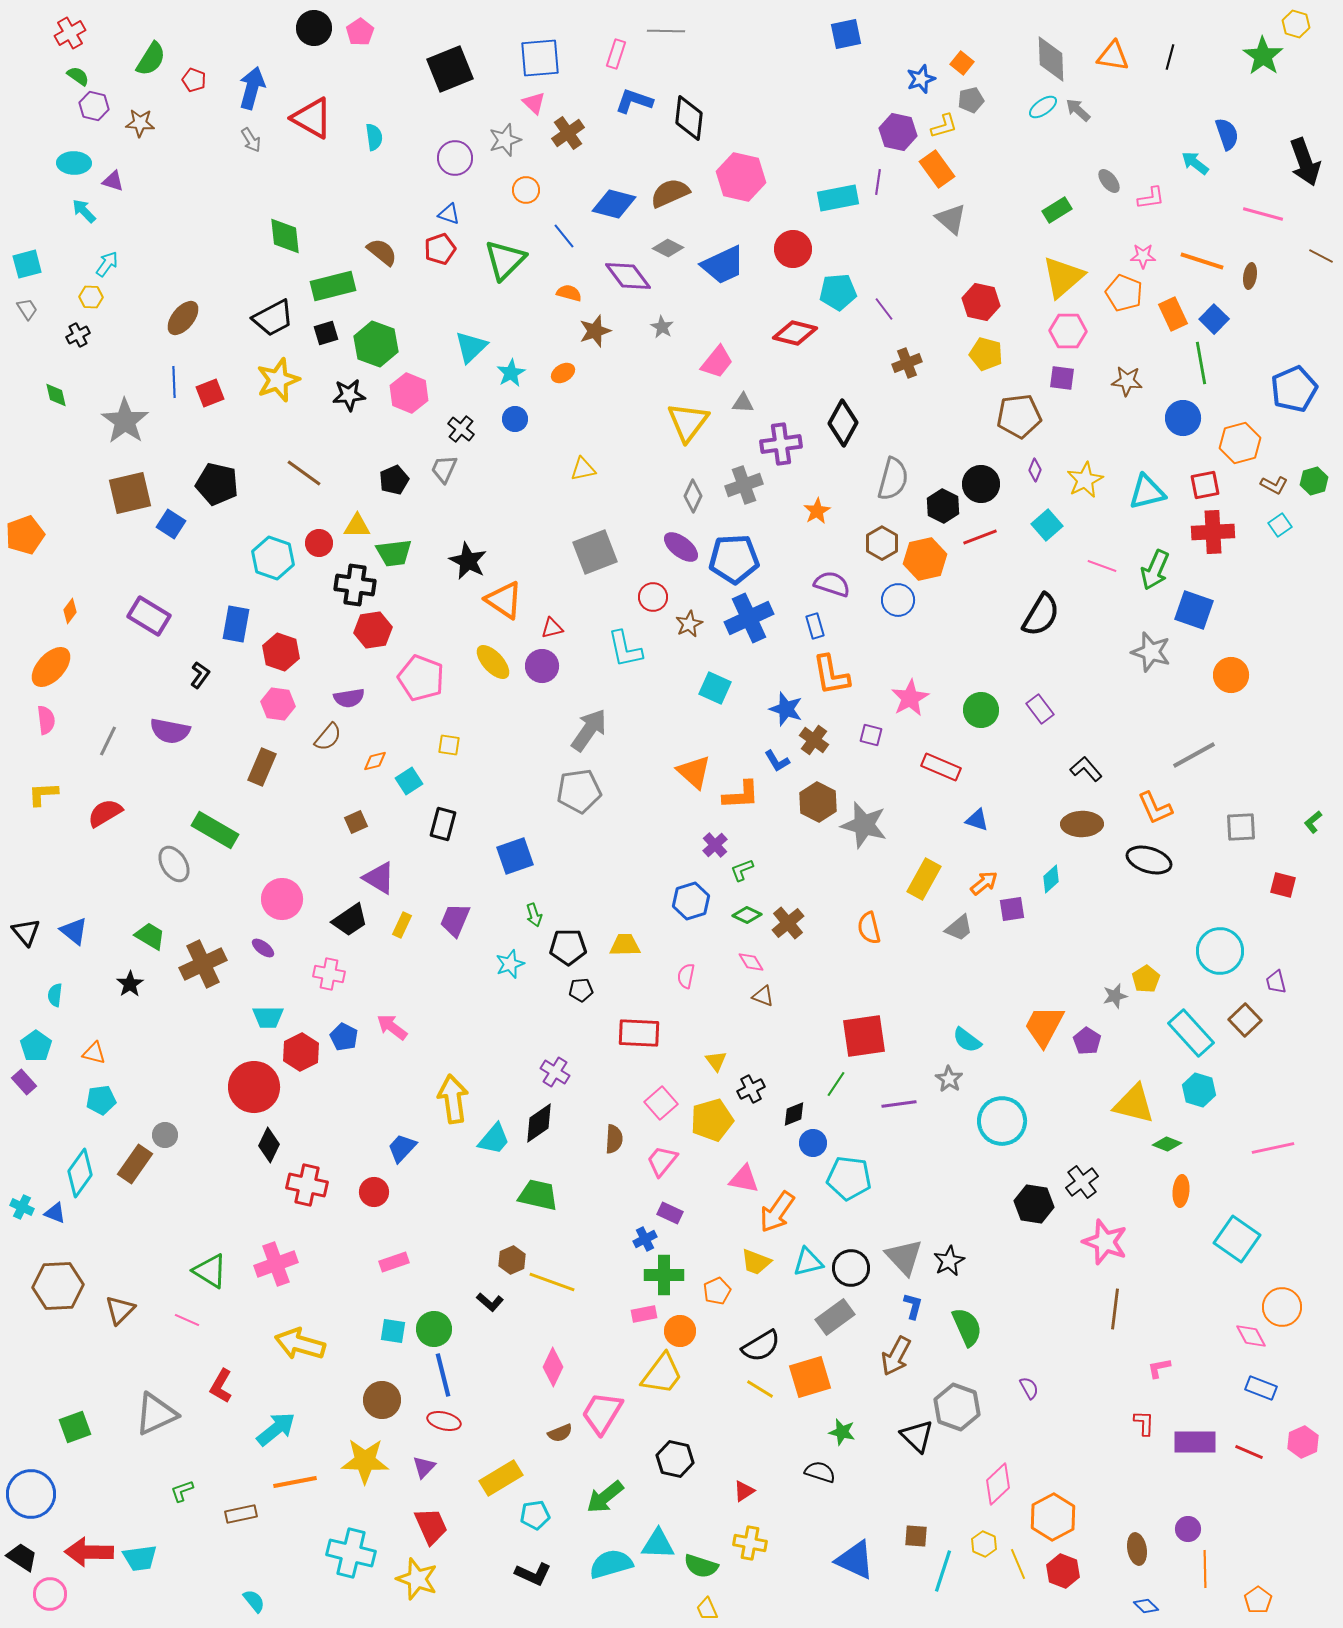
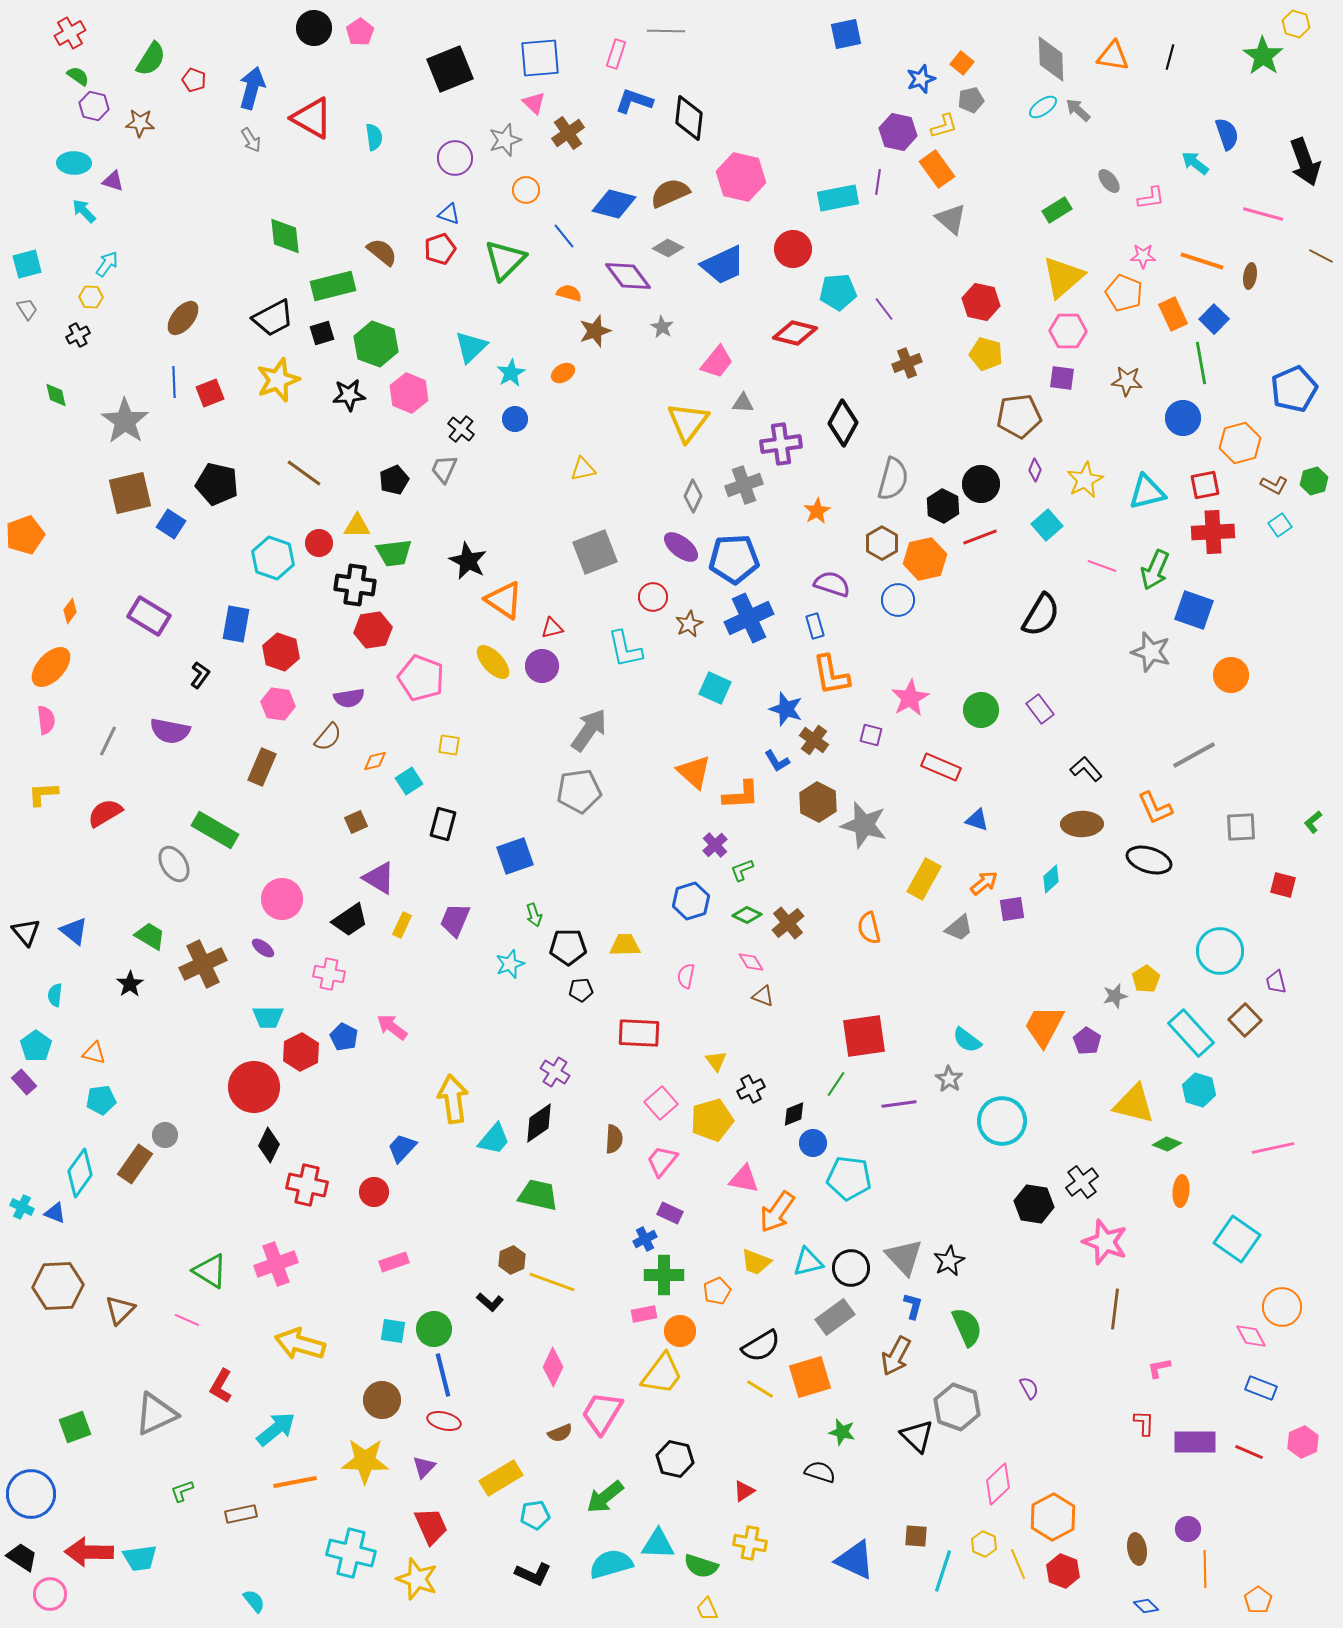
black square at (326, 333): moved 4 px left
